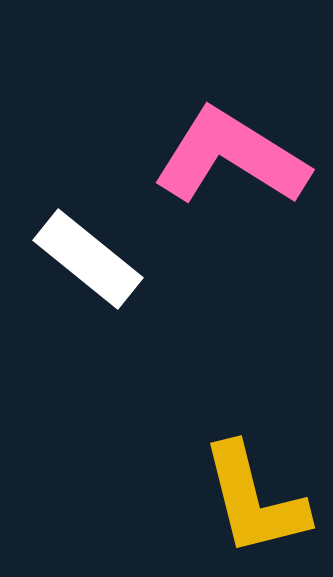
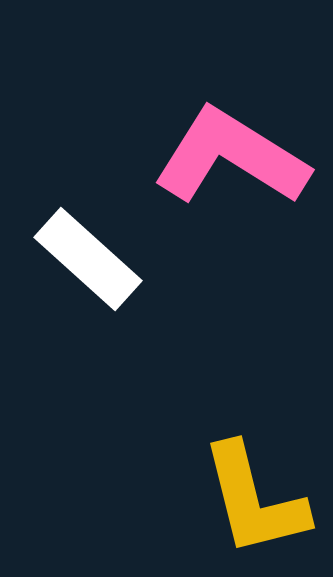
white rectangle: rotated 3 degrees clockwise
